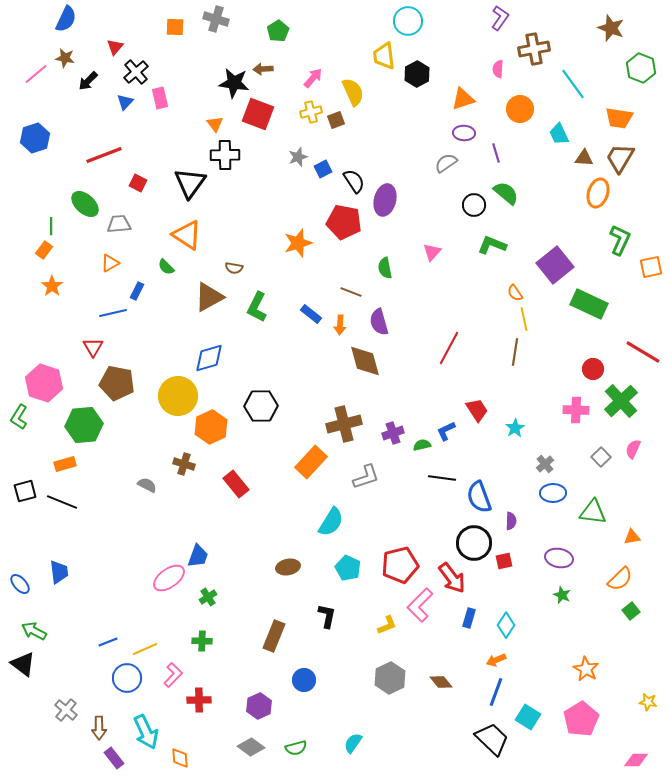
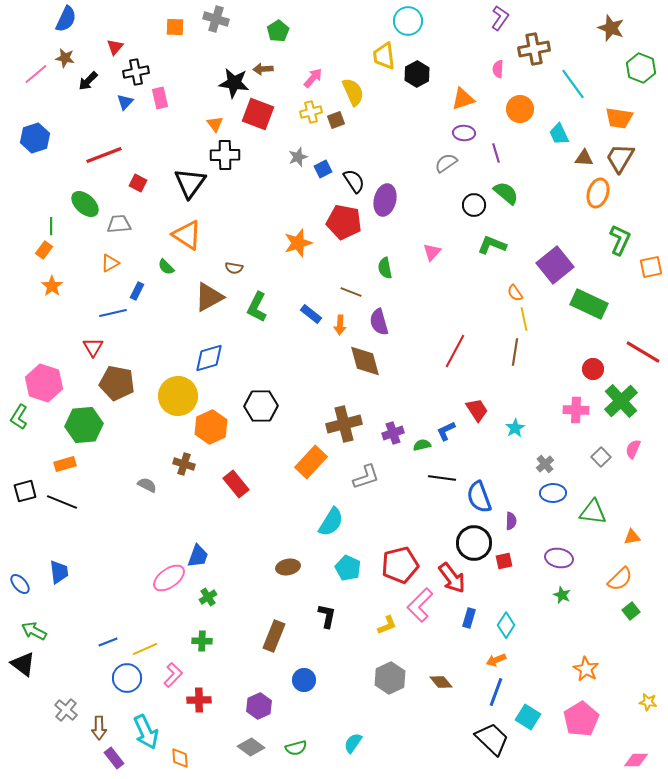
black cross at (136, 72): rotated 30 degrees clockwise
red line at (449, 348): moved 6 px right, 3 px down
